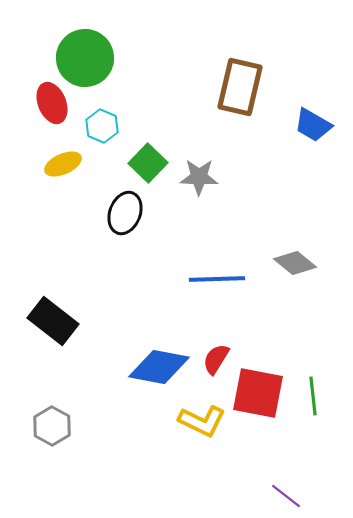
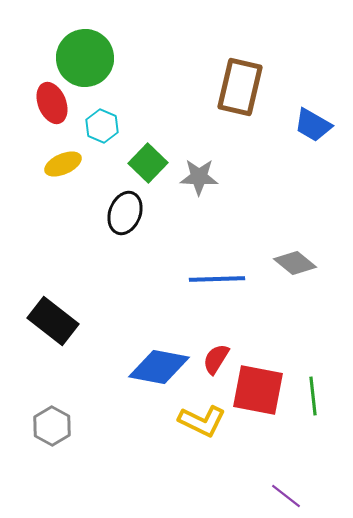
red square: moved 3 px up
